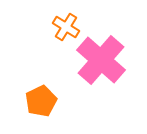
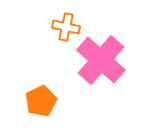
orange cross: rotated 20 degrees counterclockwise
